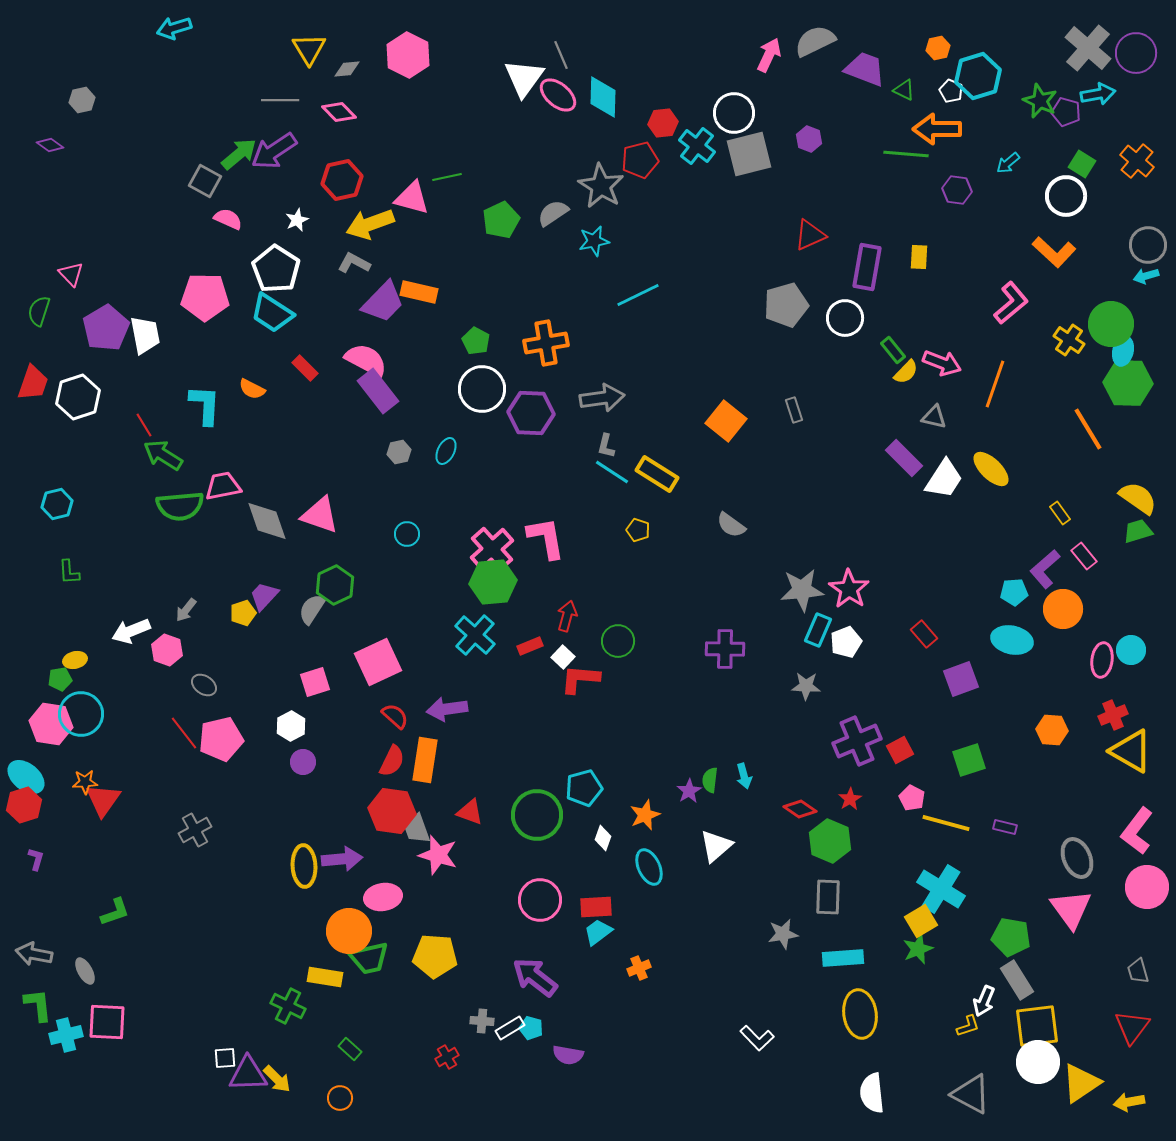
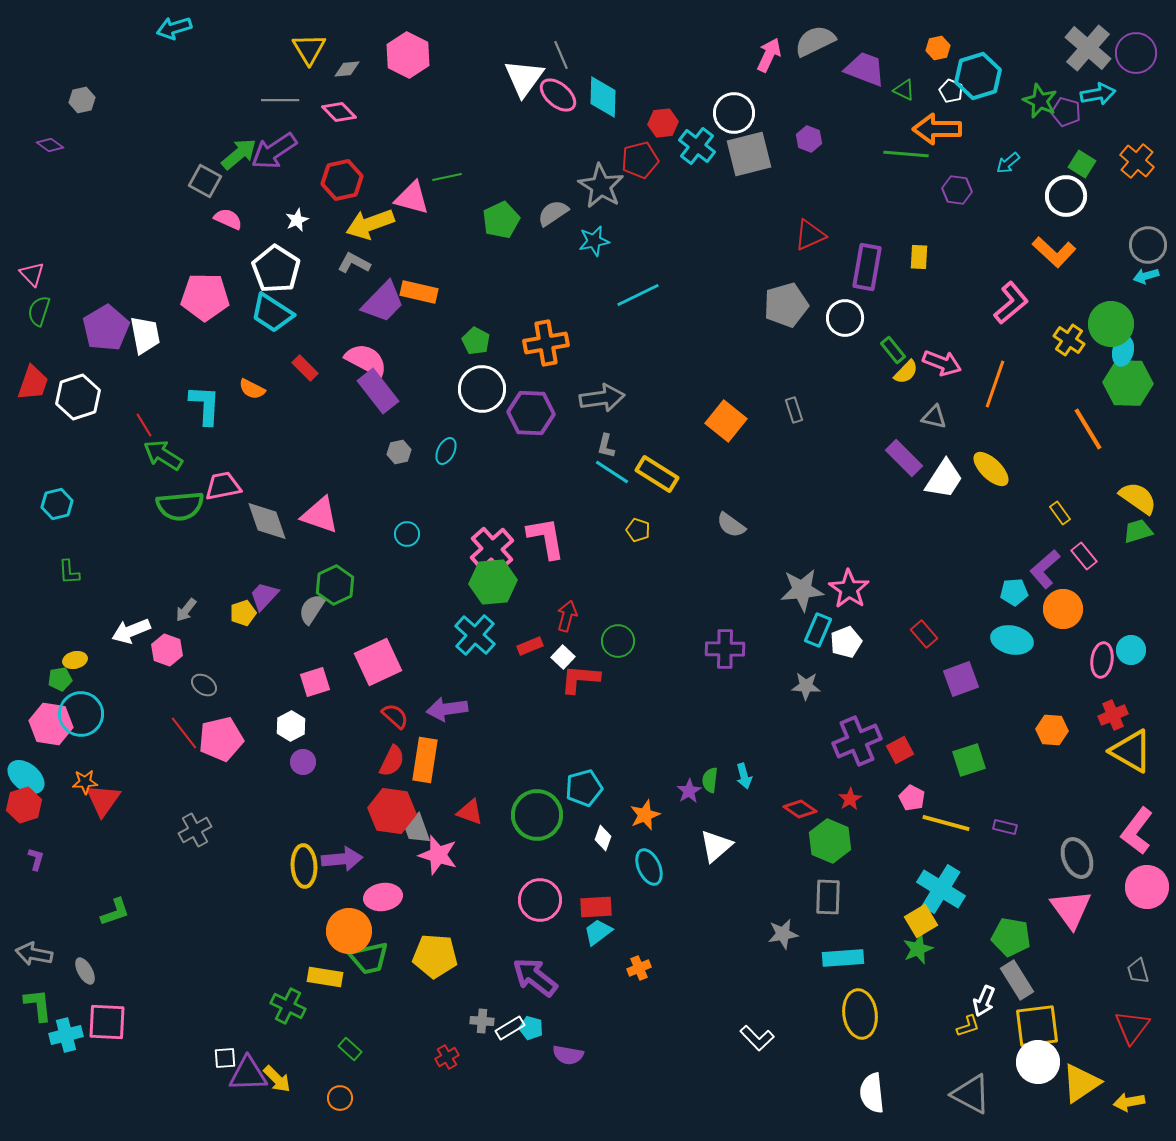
pink triangle at (71, 274): moved 39 px left
